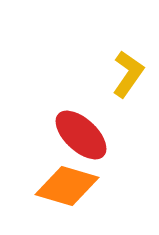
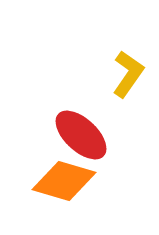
orange diamond: moved 3 px left, 5 px up
